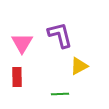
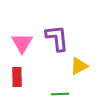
purple L-shape: moved 3 px left, 3 px down; rotated 8 degrees clockwise
